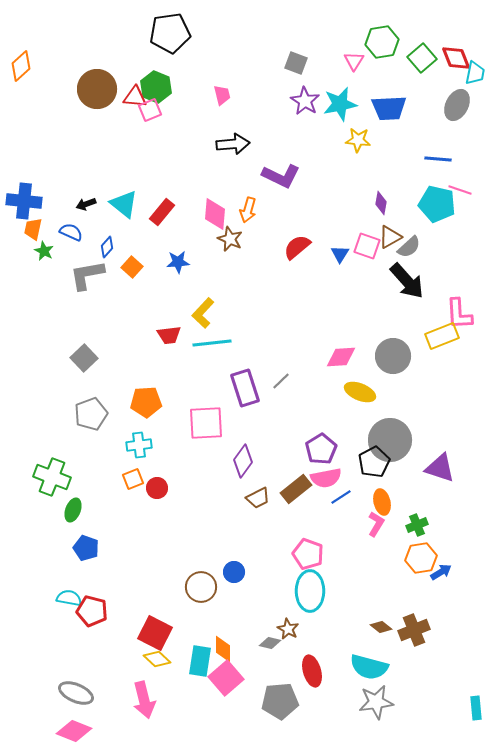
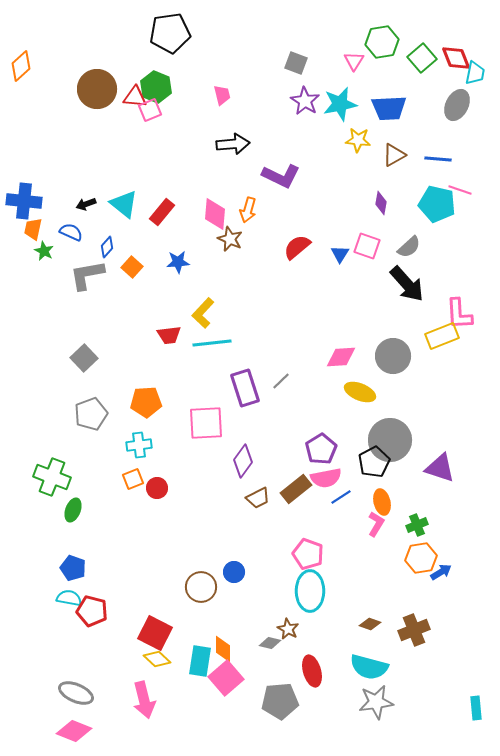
brown triangle at (390, 237): moved 4 px right, 82 px up
black arrow at (407, 281): moved 3 px down
blue pentagon at (86, 548): moved 13 px left, 20 px down
brown diamond at (381, 627): moved 11 px left, 3 px up; rotated 20 degrees counterclockwise
